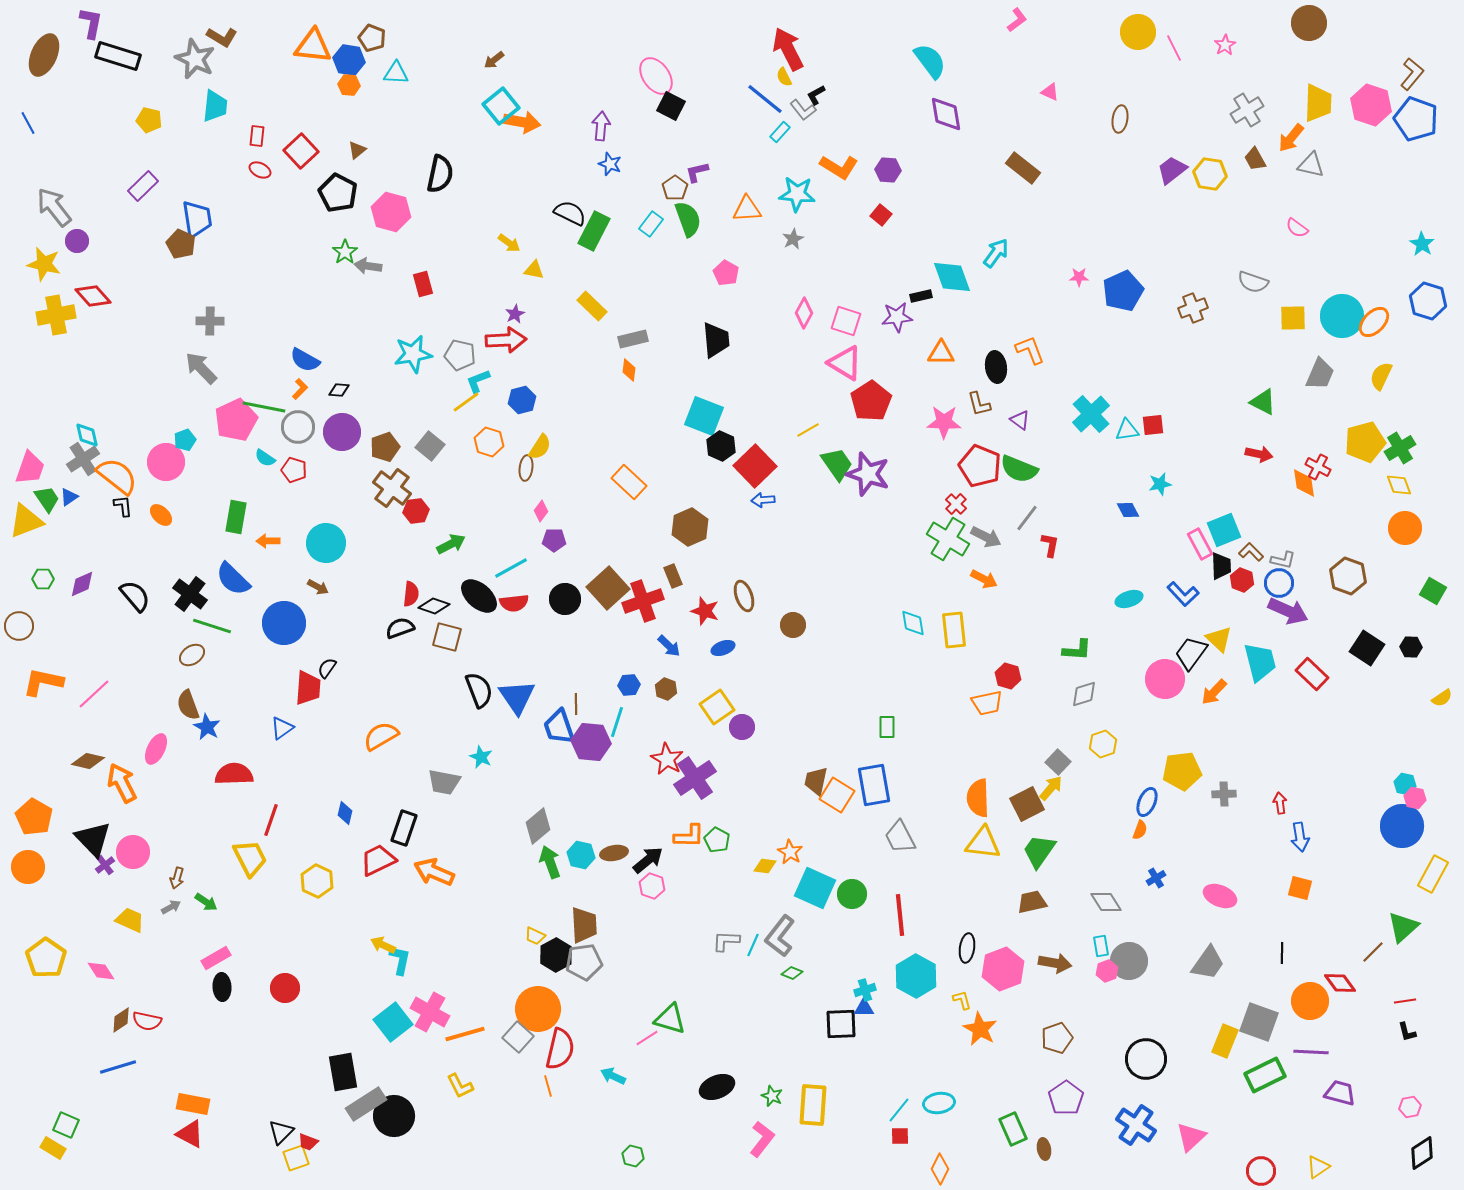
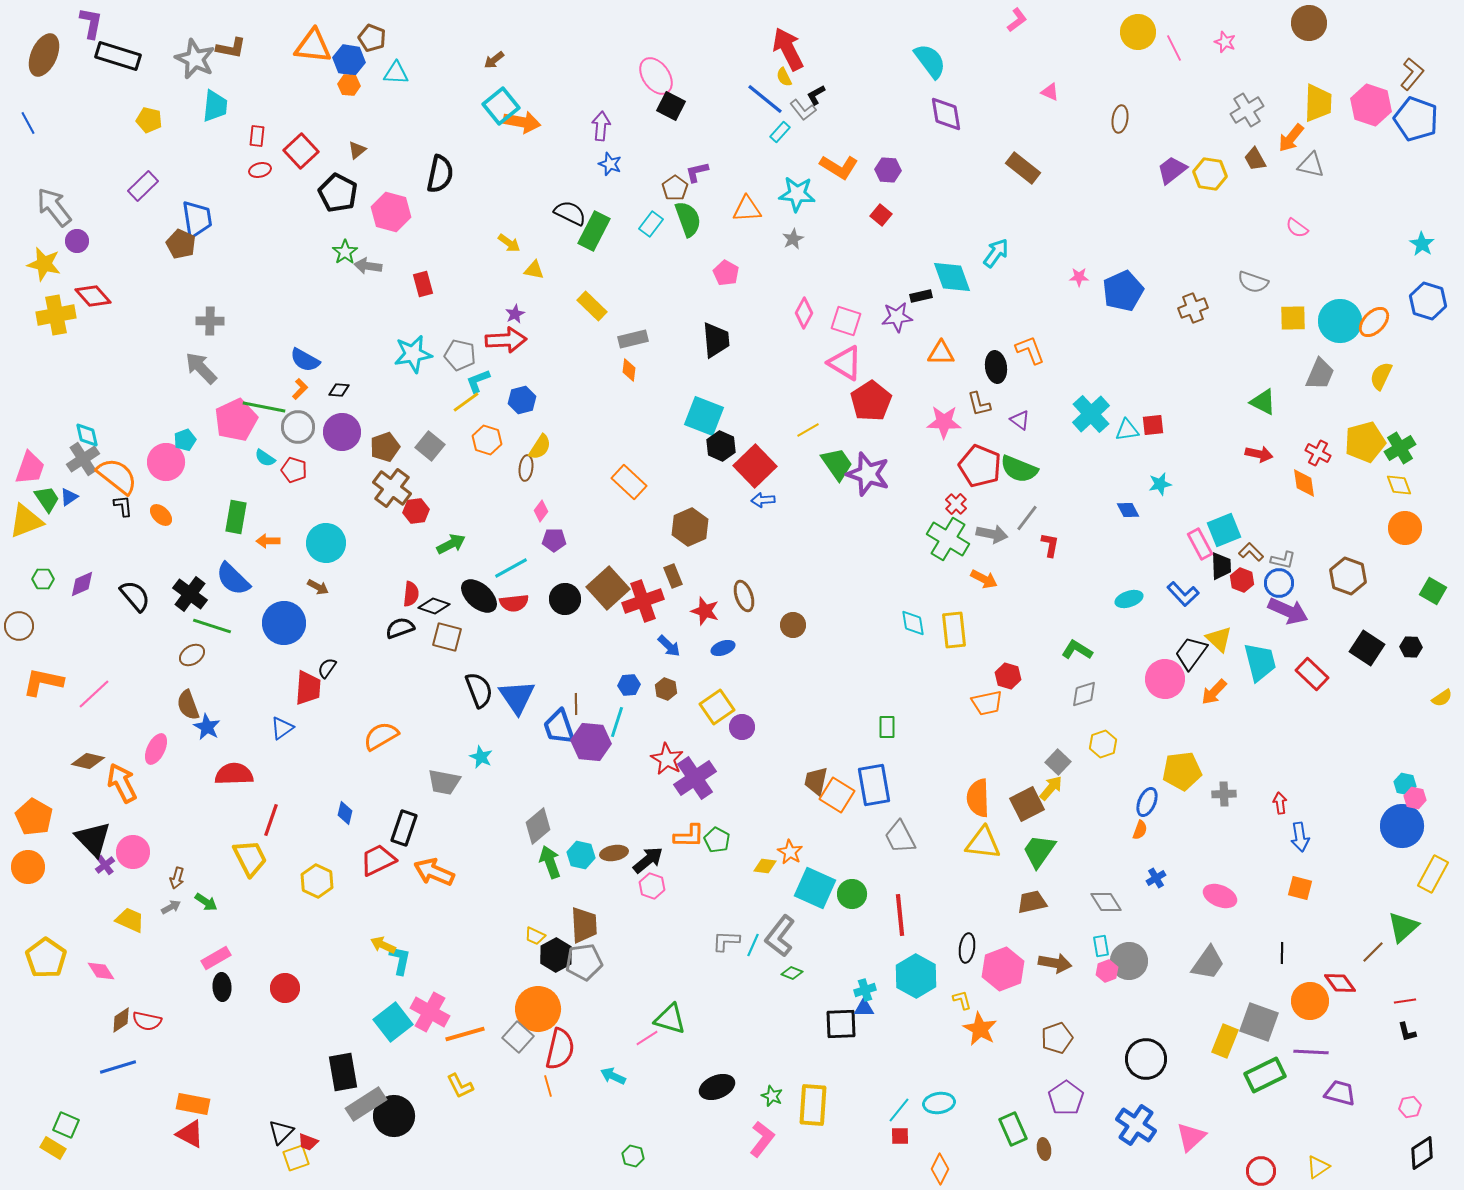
brown L-shape at (222, 37): moved 9 px right, 11 px down; rotated 20 degrees counterclockwise
pink star at (1225, 45): moved 3 px up; rotated 20 degrees counterclockwise
red ellipse at (260, 170): rotated 40 degrees counterclockwise
cyan circle at (1342, 316): moved 2 px left, 5 px down
orange hexagon at (489, 442): moved 2 px left, 2 px up
red cross at (1318, 467): moved 14 px up
gray arrow at (986, 537): moved 6 px right, 3 px up; rotated 16 degrees counterclockwise
green L-shape at (1077, 650): rotated 152 degrees counterclockwise
